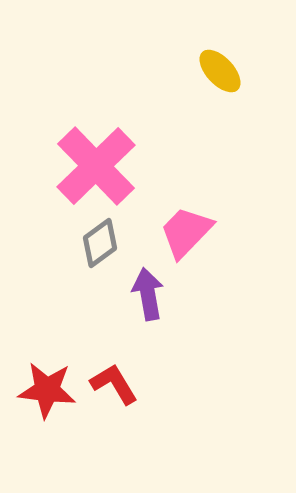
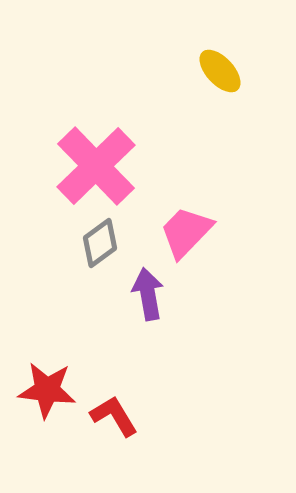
red L-shape: moved 32 px down
